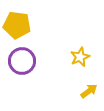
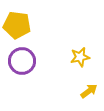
yellow star: rotated 12 degrees clockwise
